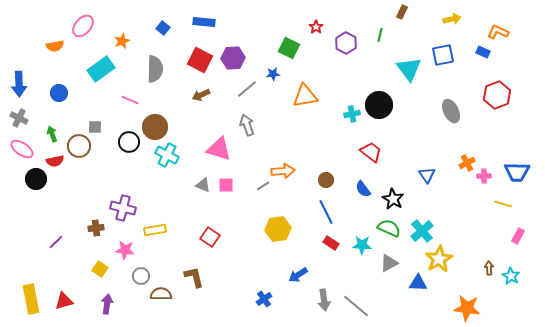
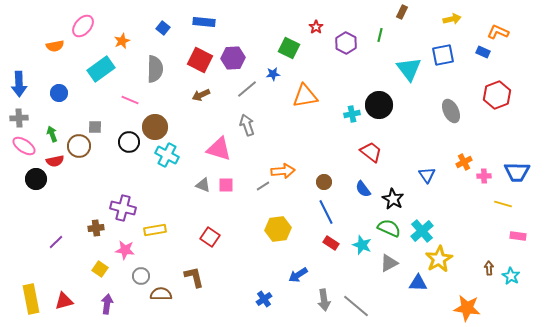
gray cross at (19, 118): rotated 30 degrees counterclockwise
pink ellipse at (22, 149): moved 2 px right, 3 px up
orange cross at (467, 163): moved 3 px left, 1 px up
brown circle at (326, 180): moved 2 px left, 2 px down
pink rectangle at (518, 236): rotated 70 degrees clockwise
cyan star at (362, 245): rotated 18 degrees clockwise
